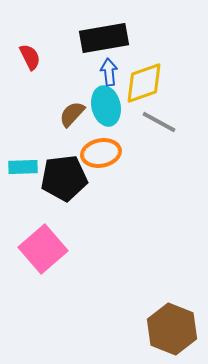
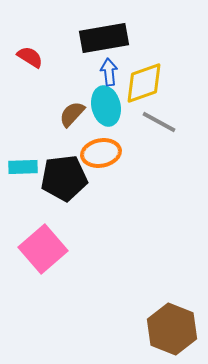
red semicircle: rotated 32 degrees counterclockwise
